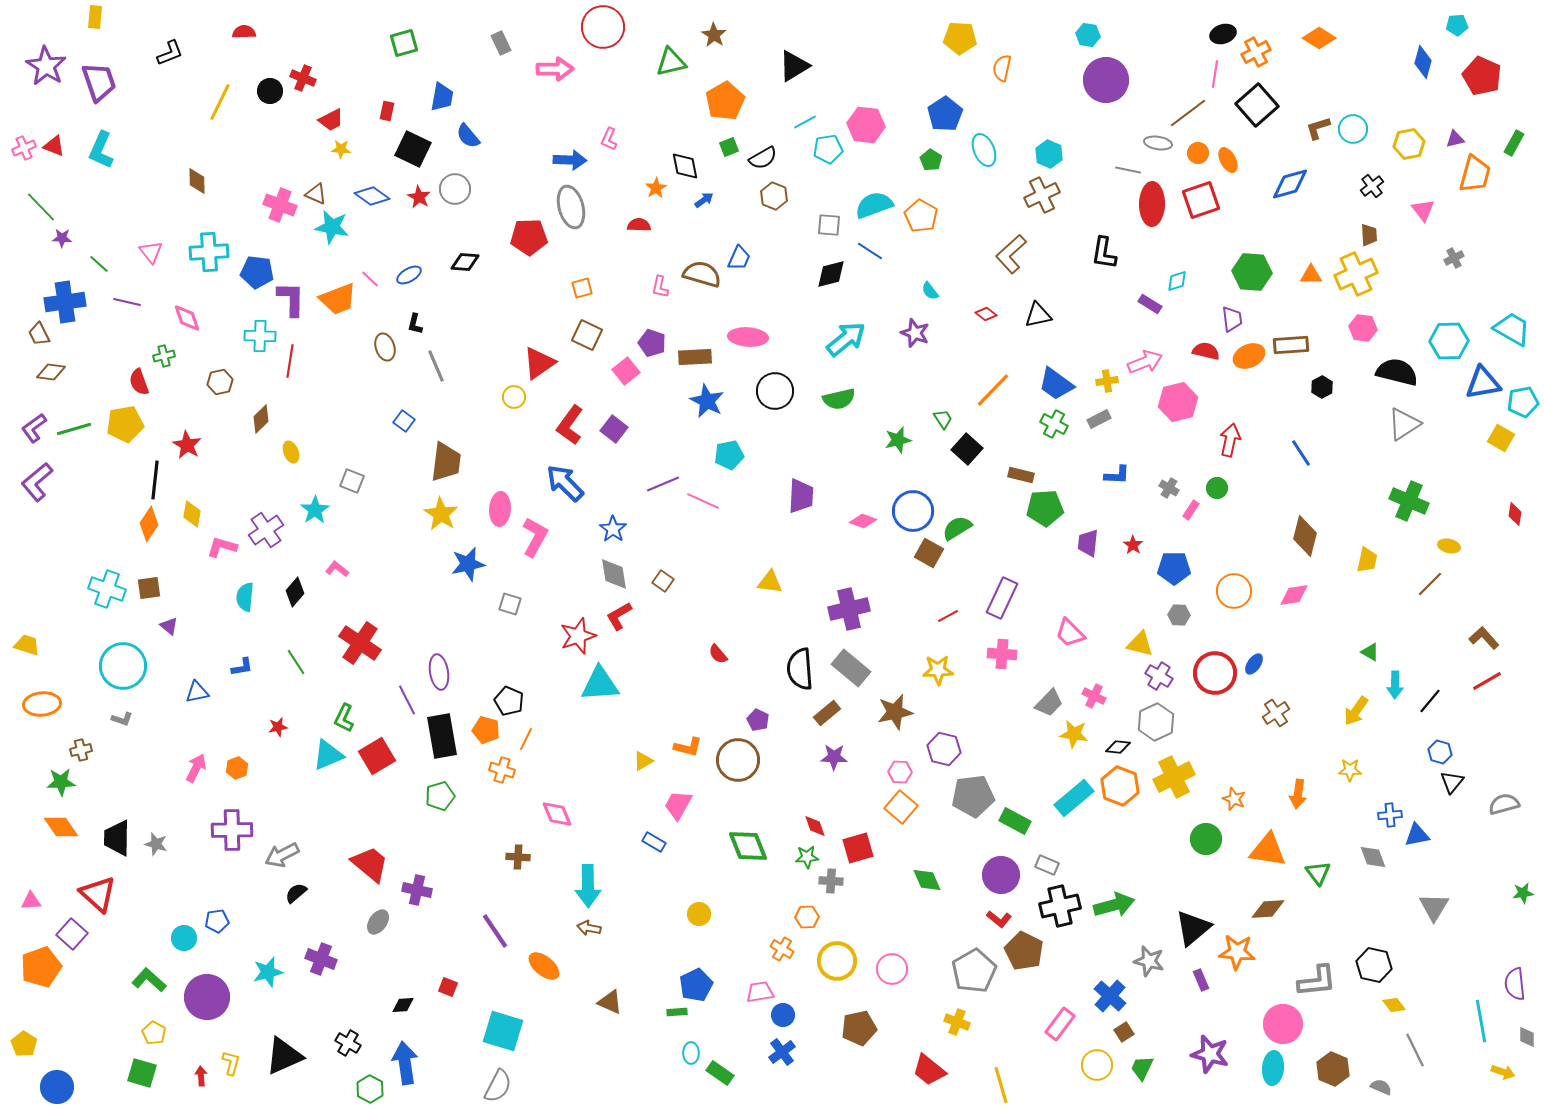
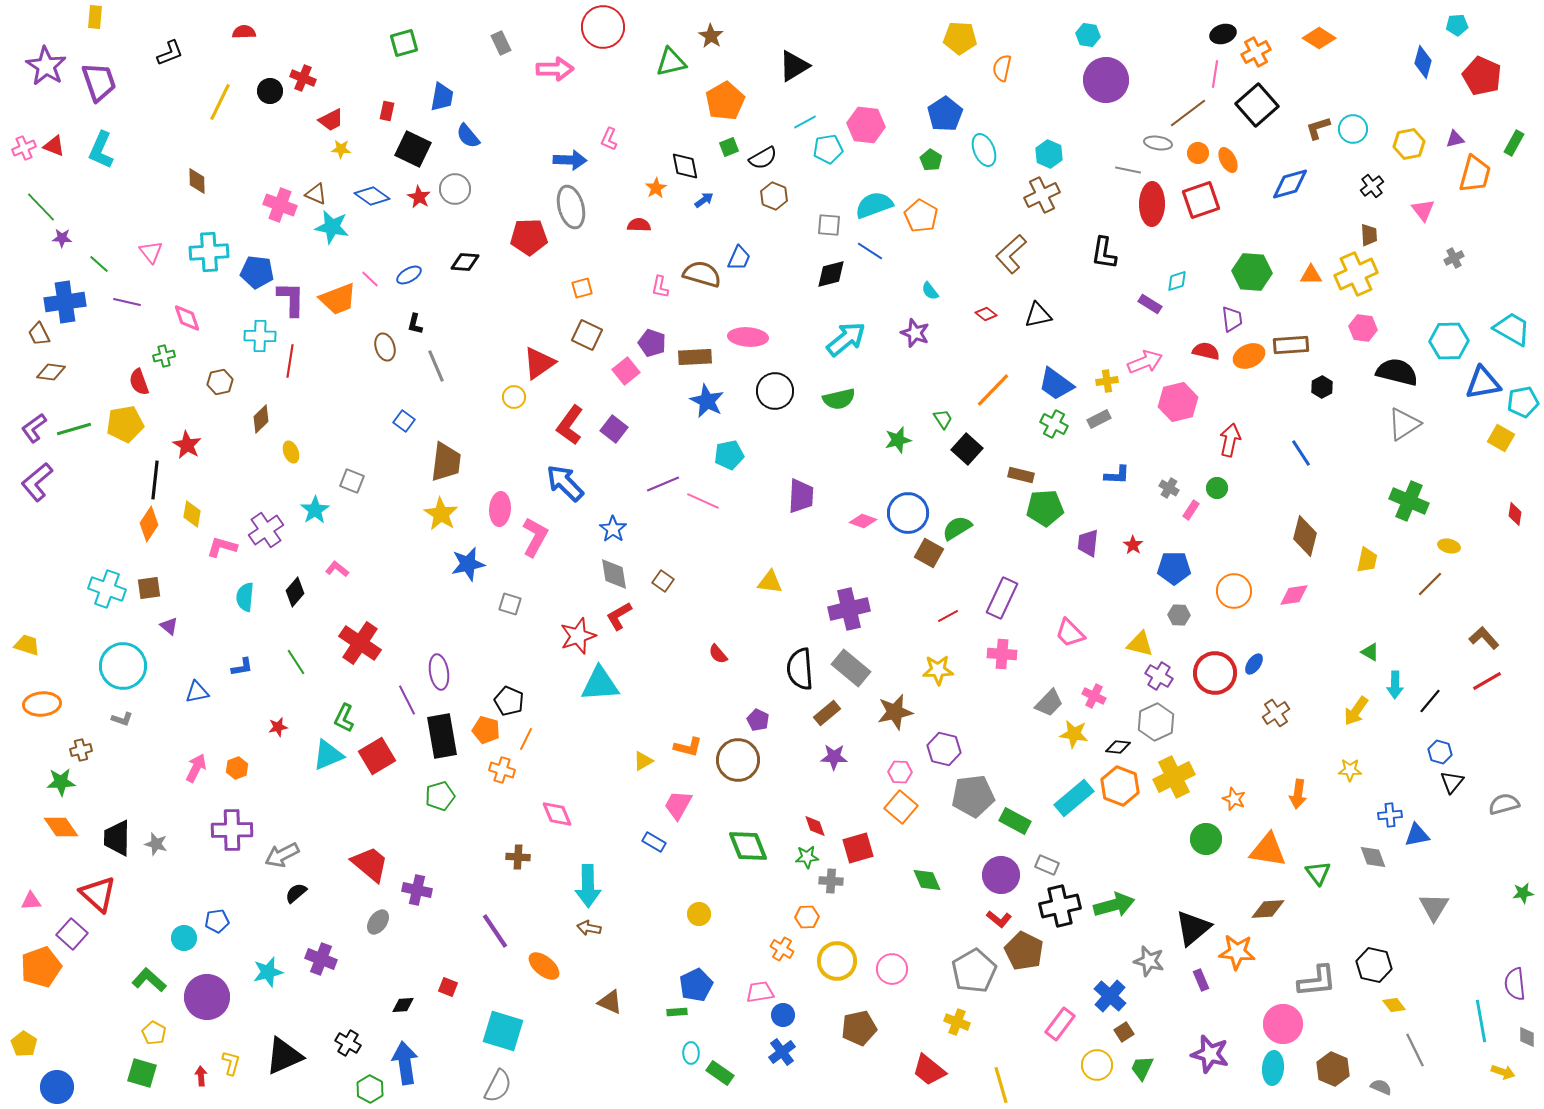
brown star at (714, 35): moved 3 px left, 1 px down
blue circle at (913, 511): moved 5 px left, 2 px down
